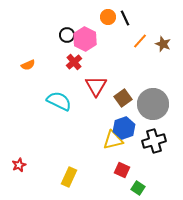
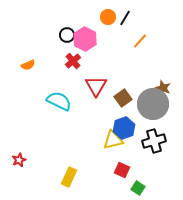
black line: rotated 56 degrees clockwise
brown star: moved 44 px down
red cross: moved 1 px left, 1 px up
red star: moved 5 px up
